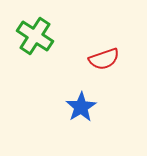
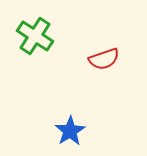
blue star: moved 11 px left, 24 px down
